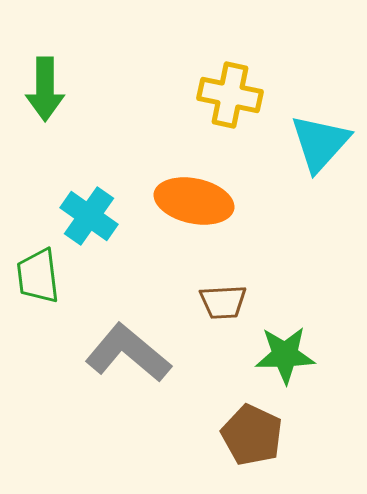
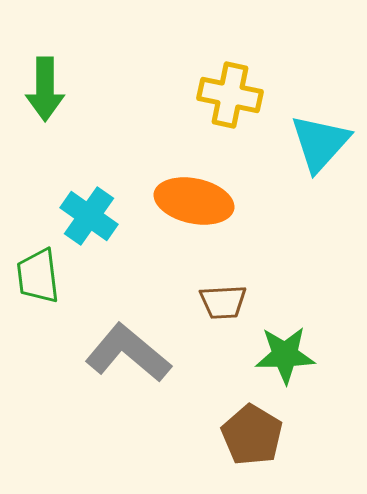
brown pentagon: rotated 6 degrees clockwise
